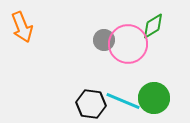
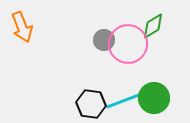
cyan line: rotated 44 degrees counterclockwise
